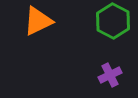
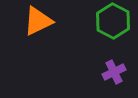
purple cross: moved 4 px right, 3 px up
